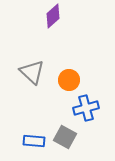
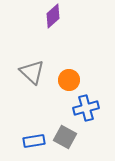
blue rectangle: rotated 15 degrees counterclockwise
